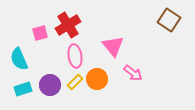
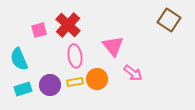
red cross: rotated 15 degrees counterclockwise
pink square: moved 1 px left, 3 px up
yellow rectangle: rotated 35 degrees clockwise
